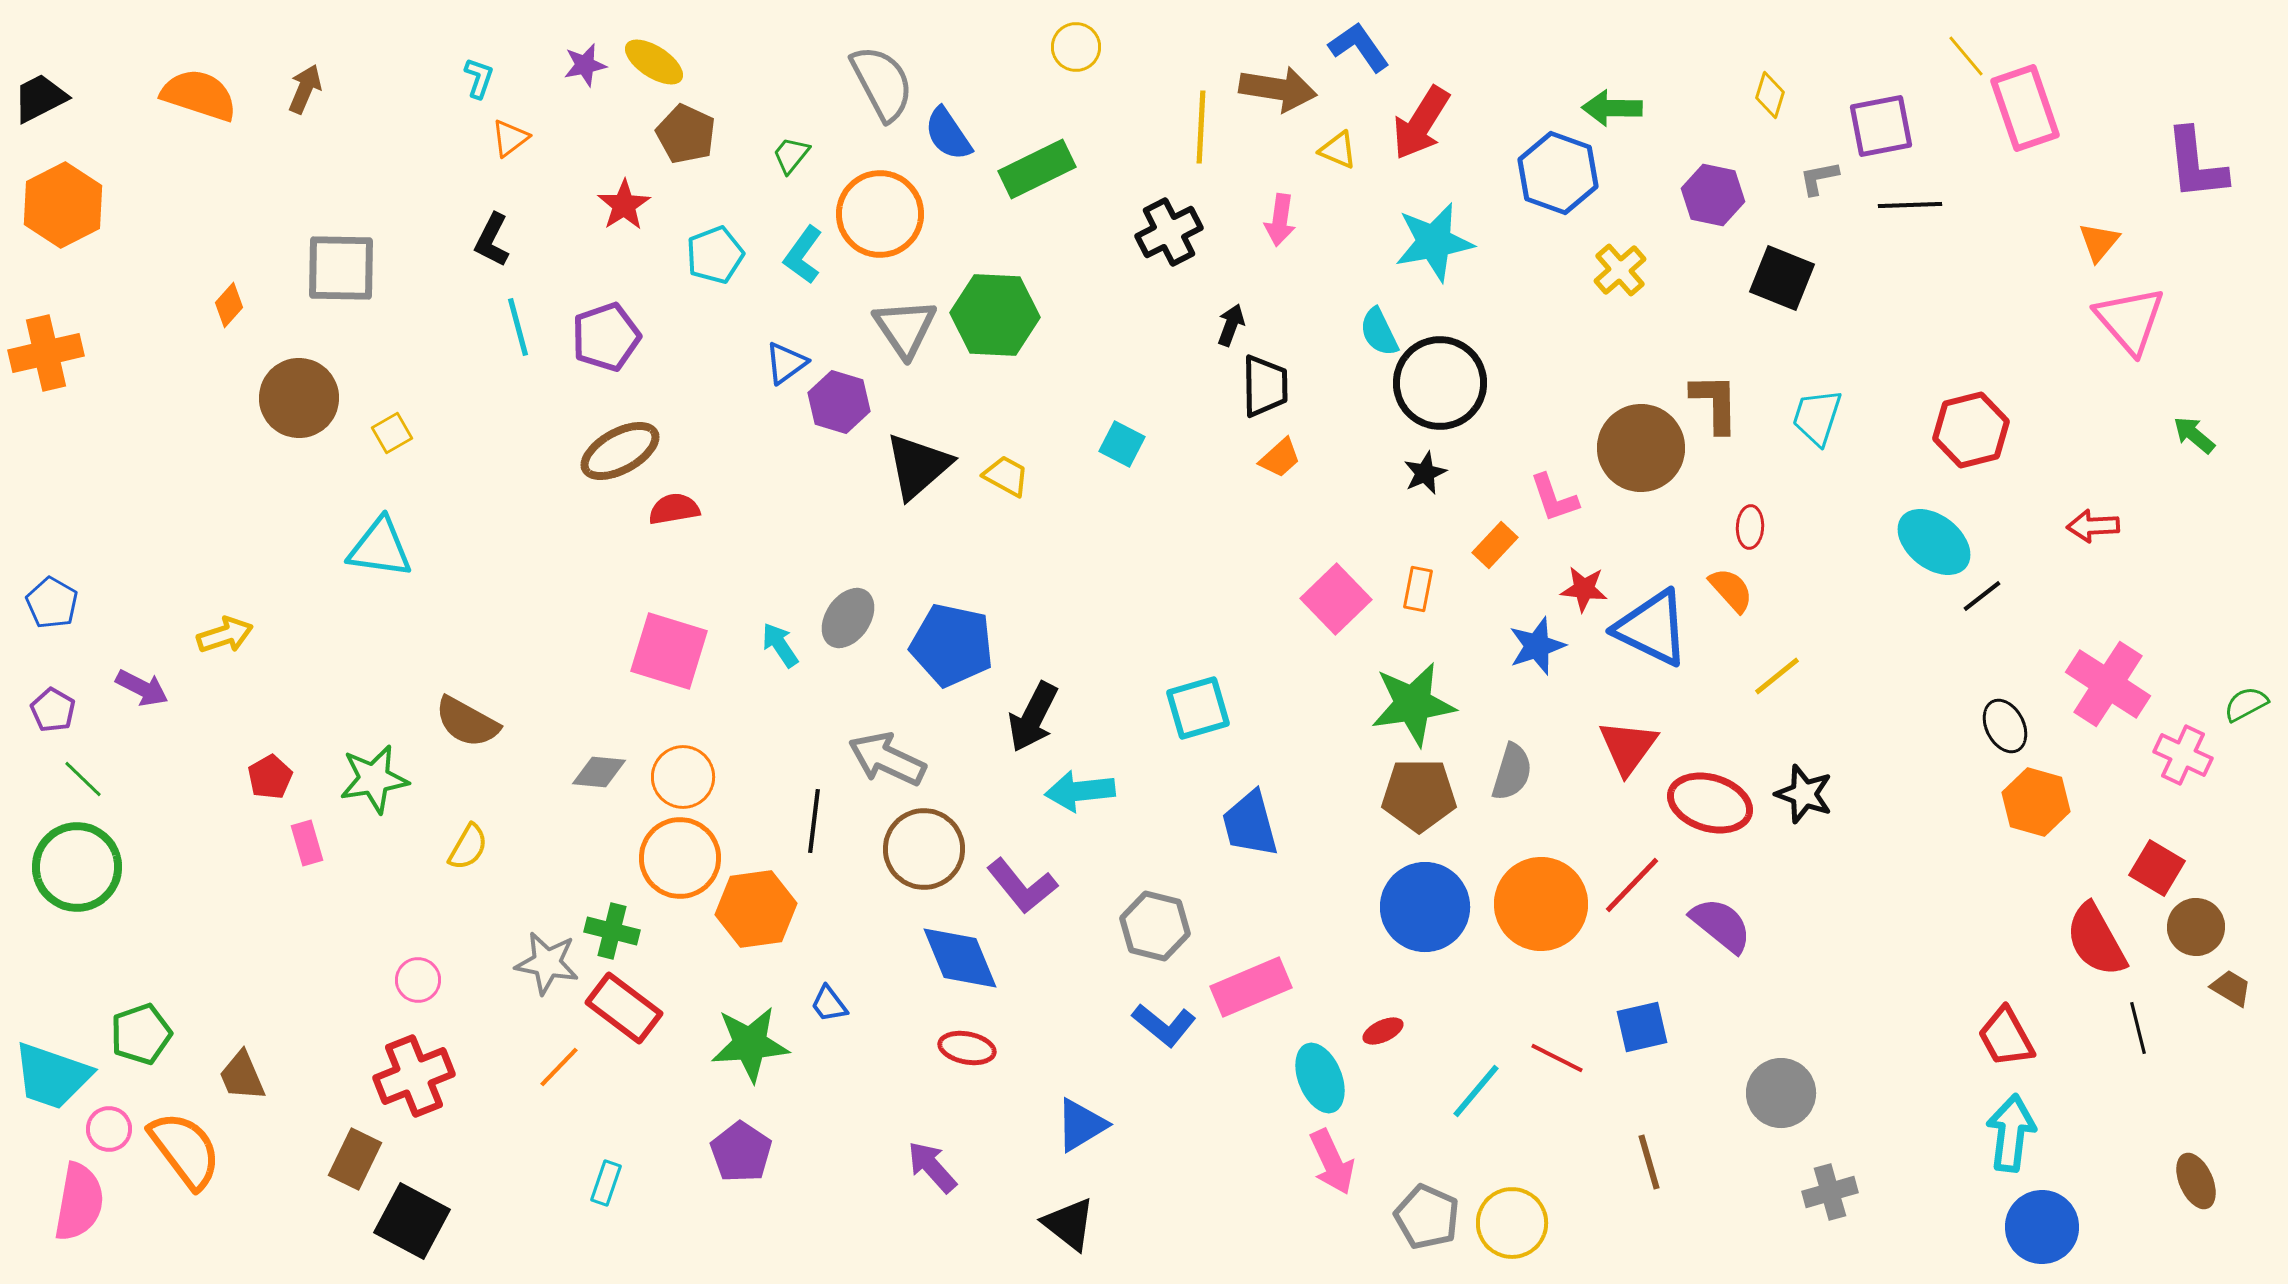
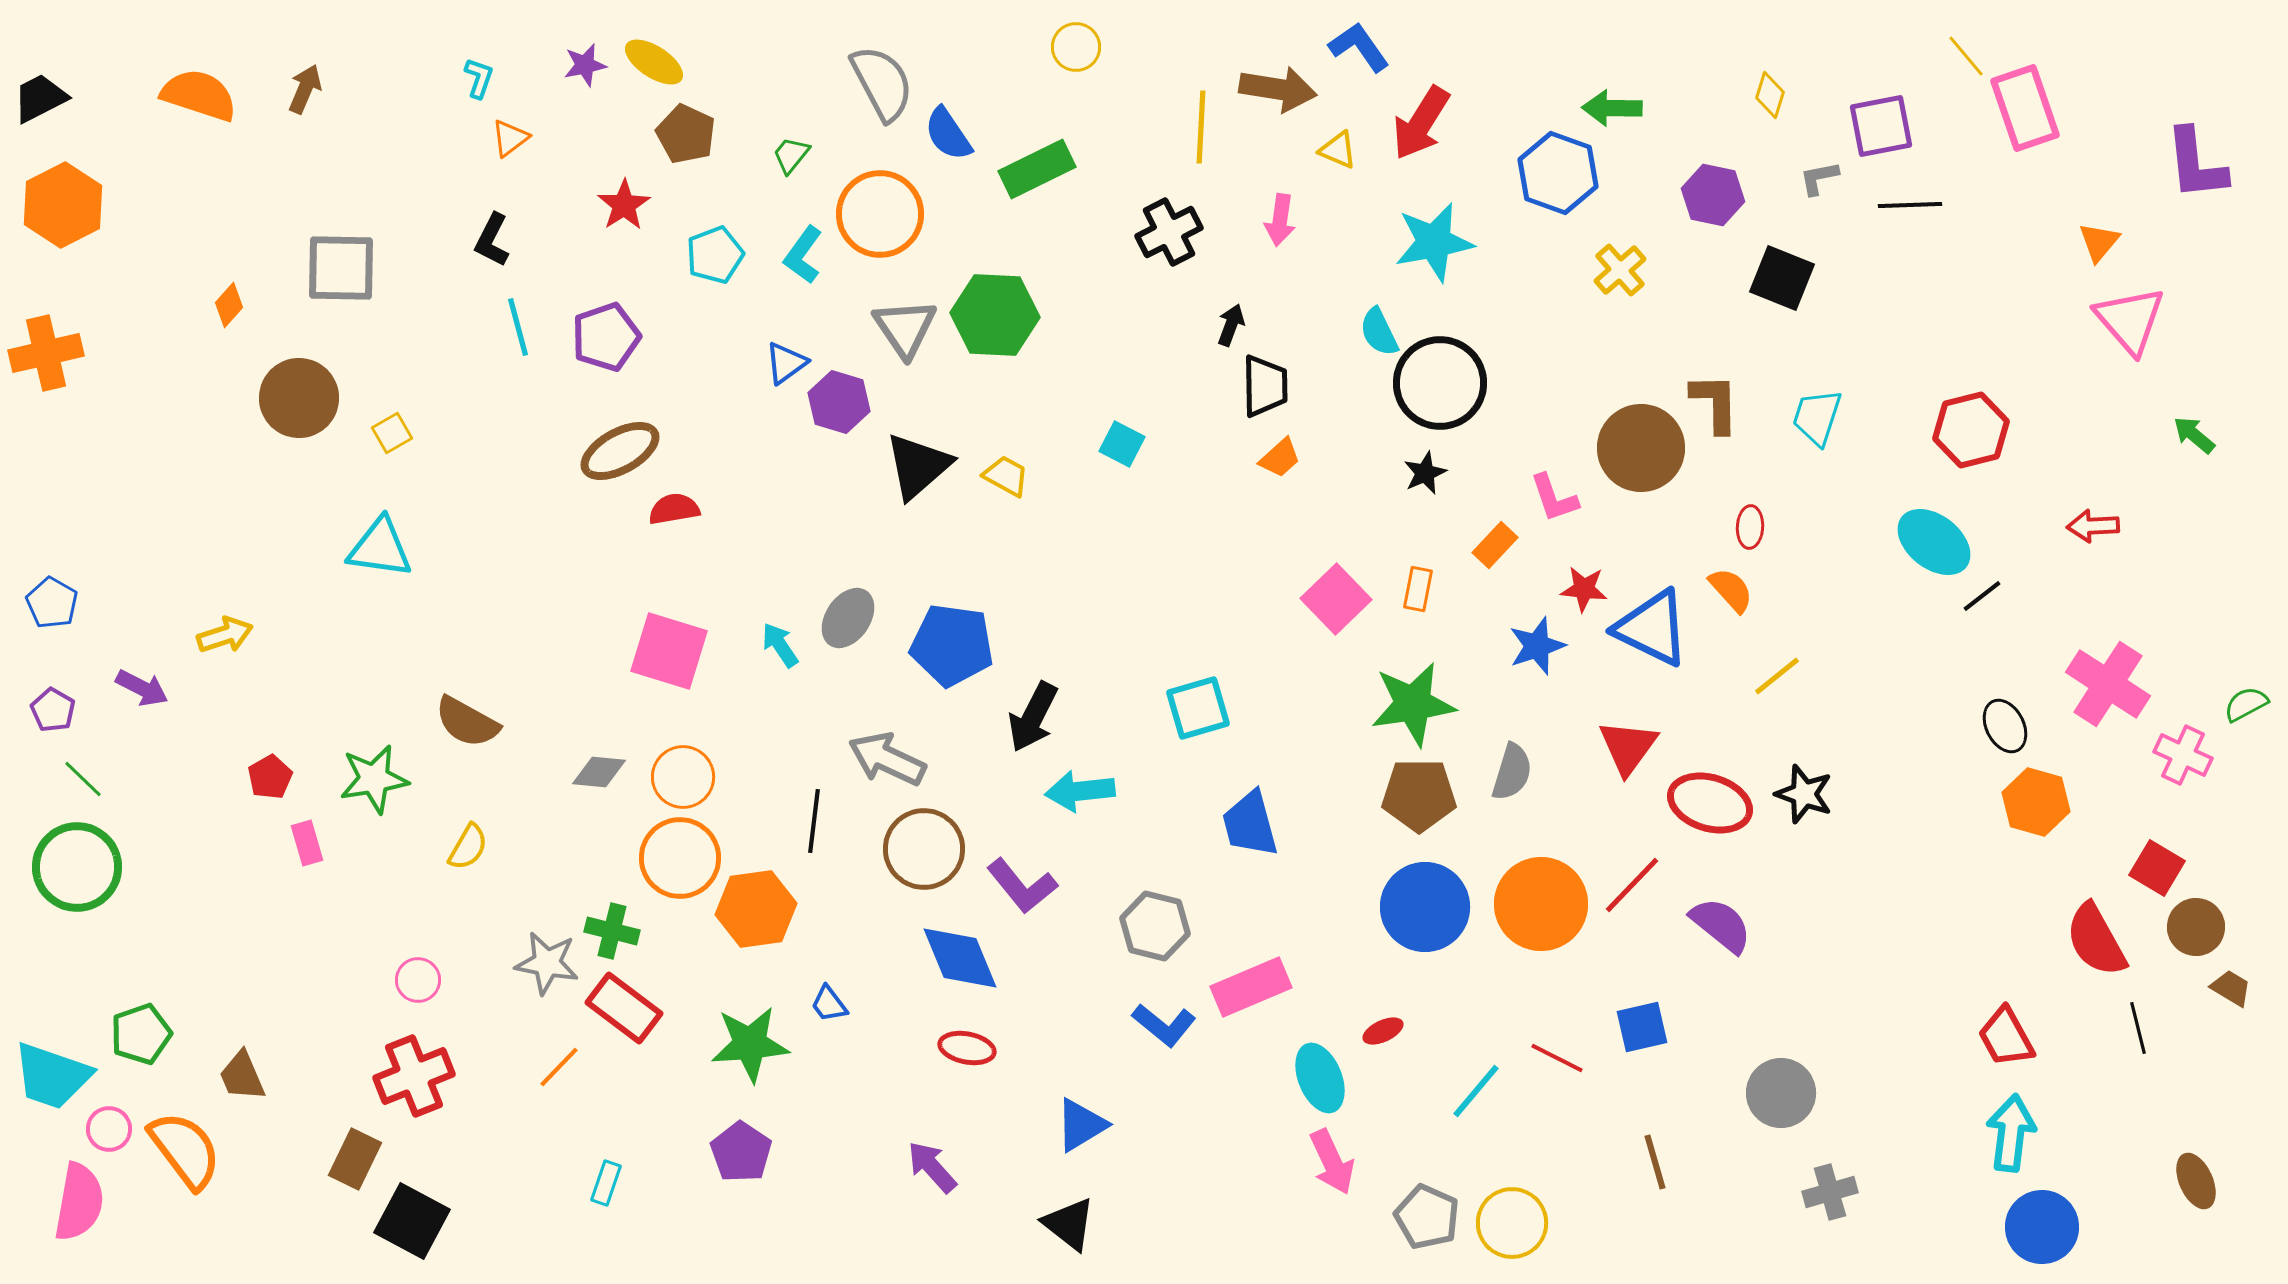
blue pentagon at (952, 645): rotated 4 degrees counterclockwise
brown line at (1649, 1162): moved 6 px right
